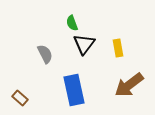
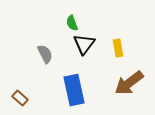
brown arrow: moved 2 px up
